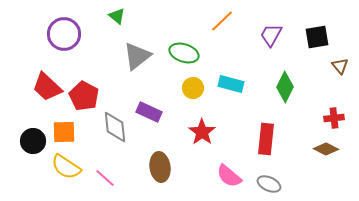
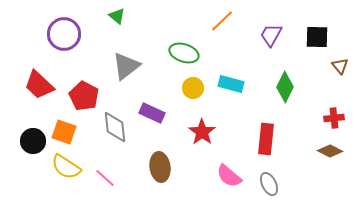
black square: rotated 10 degrees clockwise
gray triangle: moved 11 px left, 10 px down
red trapezoid: moved 8 px left, 2 px up
purple rectangle: moved 3 px right, 1 px down
orange square: rotated 20 degrees clockwise
brown diamond: moved 4 px right, 2 px down
gray ellipse: rotated 40 degrees clockwise
